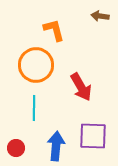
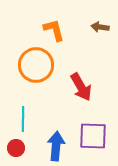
brown arrow: moved 11 px down
cyan line: moved 11 px left, 11 px down
